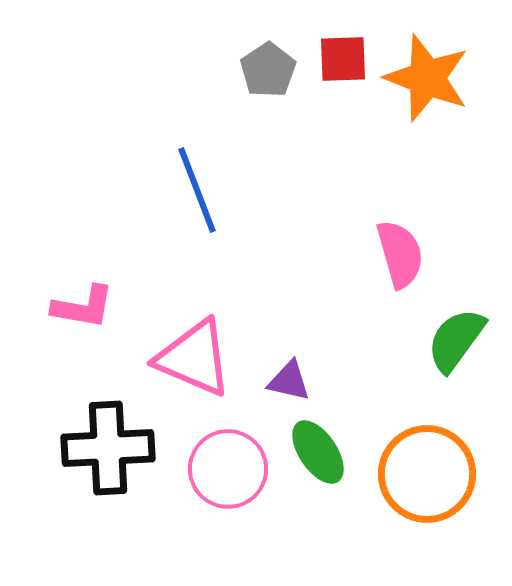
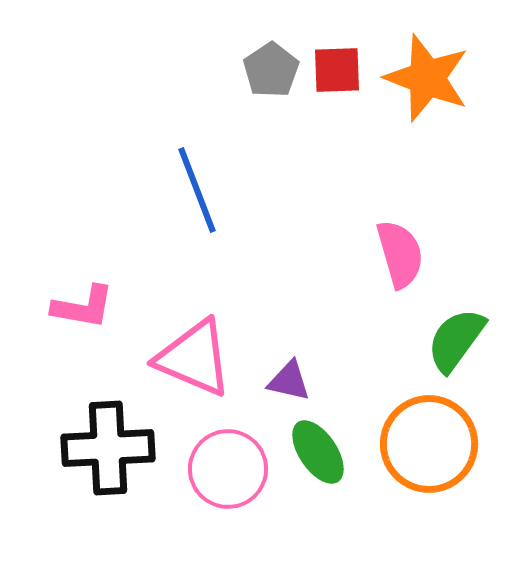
red square: moved 6 px left, 11 px down
gray pentagon: moved 3 px right
orange circle: moved 2 px right, 30 px up
